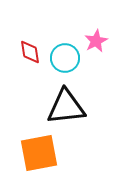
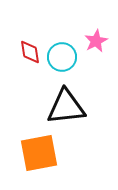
cyan circle: moved 3 px left, 1 px up
